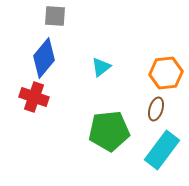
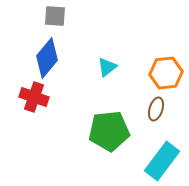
blue diamond: moved 3 px right
cyan triangle: moved 6 px right
cyan rectangle: moved 11 px down
